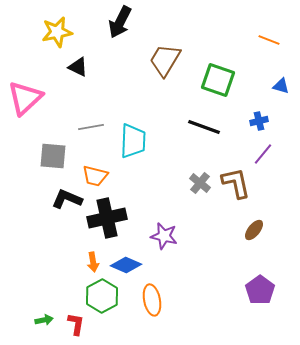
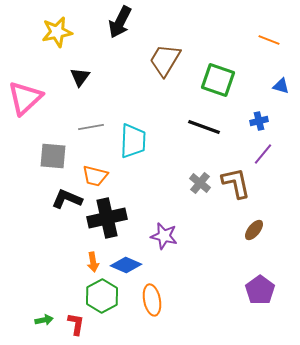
black triangle: moved 2 px right, 10 px down; rotated 40 degrees clockwise
